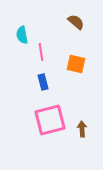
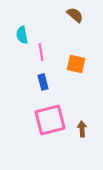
brown semicircle: moved 1 px left, 7 px up
